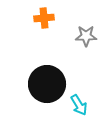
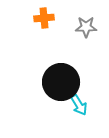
gray star: moved 9 px up
black circle: moved 14 px right, 2 px up
